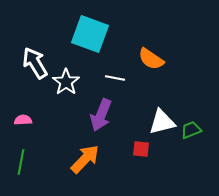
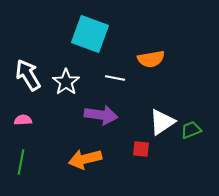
orange semicircle: rotated 44 degrees counterclockwise
white arrow: moved 7 px left, 12 px down
purple arrow: rotated 104 degrees counterclockwise
white triangle: rotated 20 degrees counterclockwise
orange arrow: rotated 148 degrees counterclockwise
